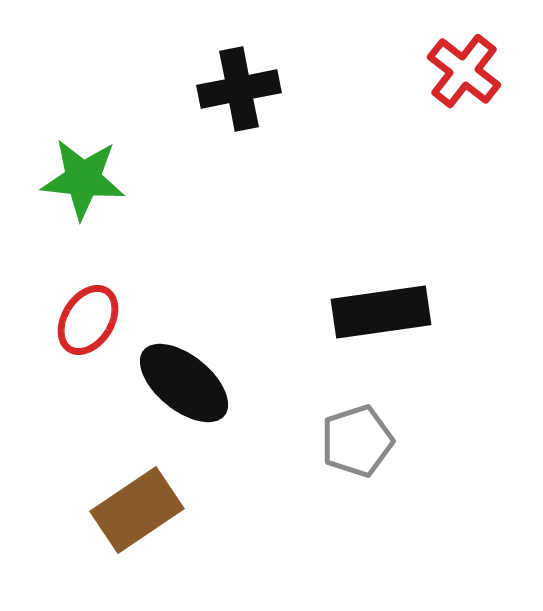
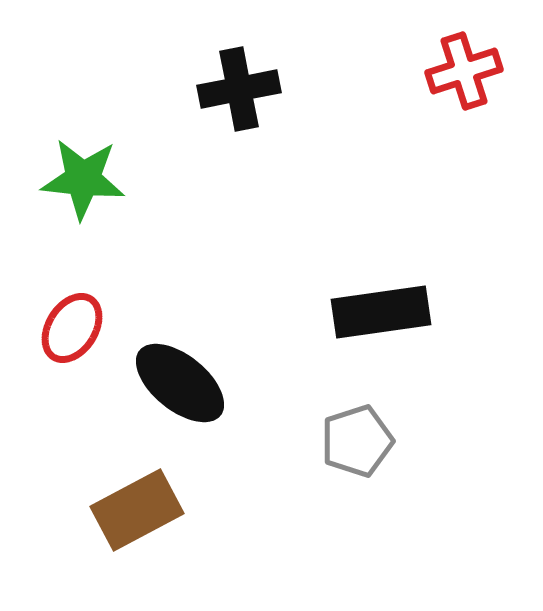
red cross: rotated 34 degrees clockwise
red ellipse: moved 16 px left, 8 px down
black ellipse: moved 4 px left
brown rectangle: rotated 6 degrees clockwise
